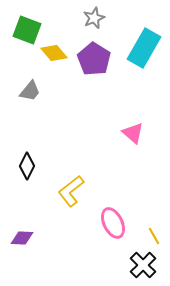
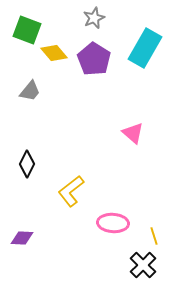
cyan rectangle: moved 1 px right
black diamond: moved 2 px up
pink ellipse: rotated 60 degrees counterclockwise
yellow line: rotated 12 degrees clockwise
